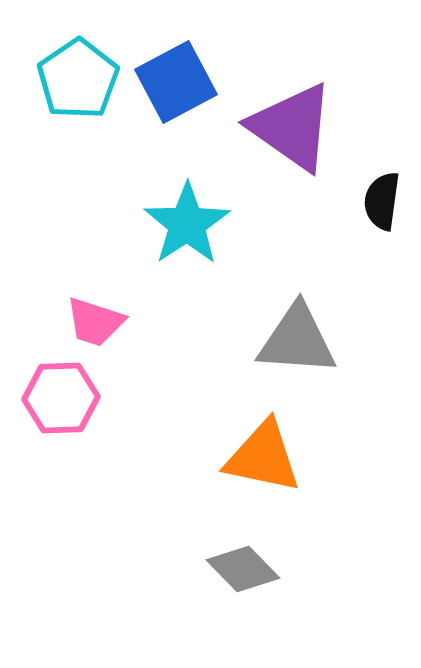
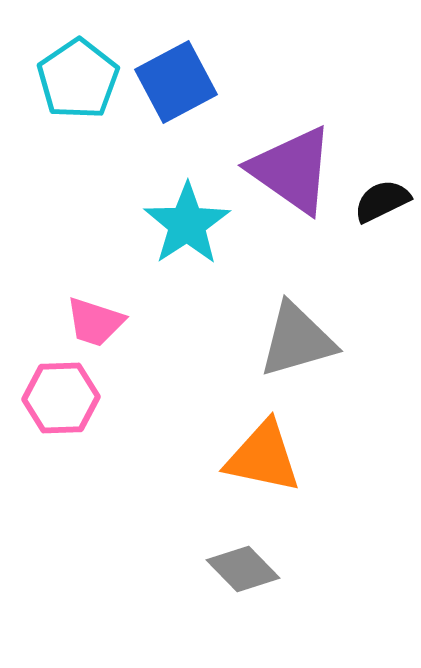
purple triangle: moved 43 px down
black semicircle: rotated 56 degrees clockwise
gray triangle: rotated 20 degrees counterclockwise
